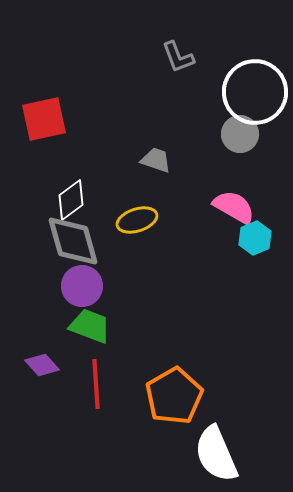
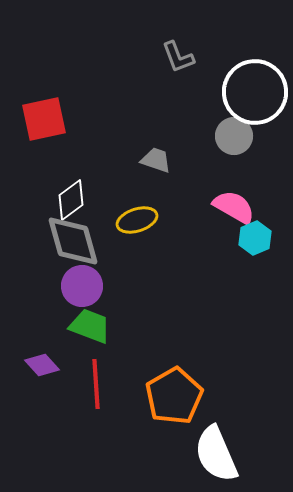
gray circle: moved 6 px left, 2 px down
